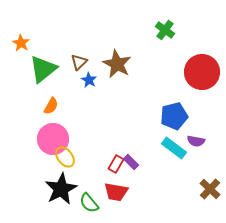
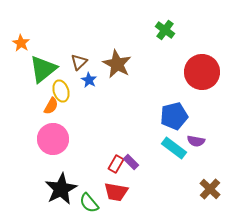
yellow ellipse: moved 4 px left, 66 px up; rotated 20 degrees clockwise
